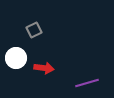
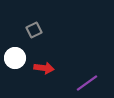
white circle: moved 1 px left
purple line: rotated 20 degrees counterclockwise
